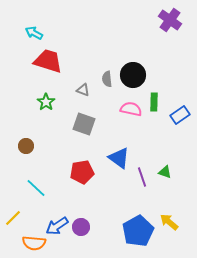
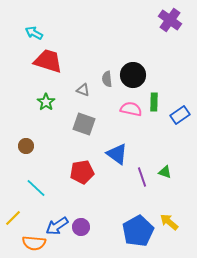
blue triangle: moved 2 px left, 4 px up
